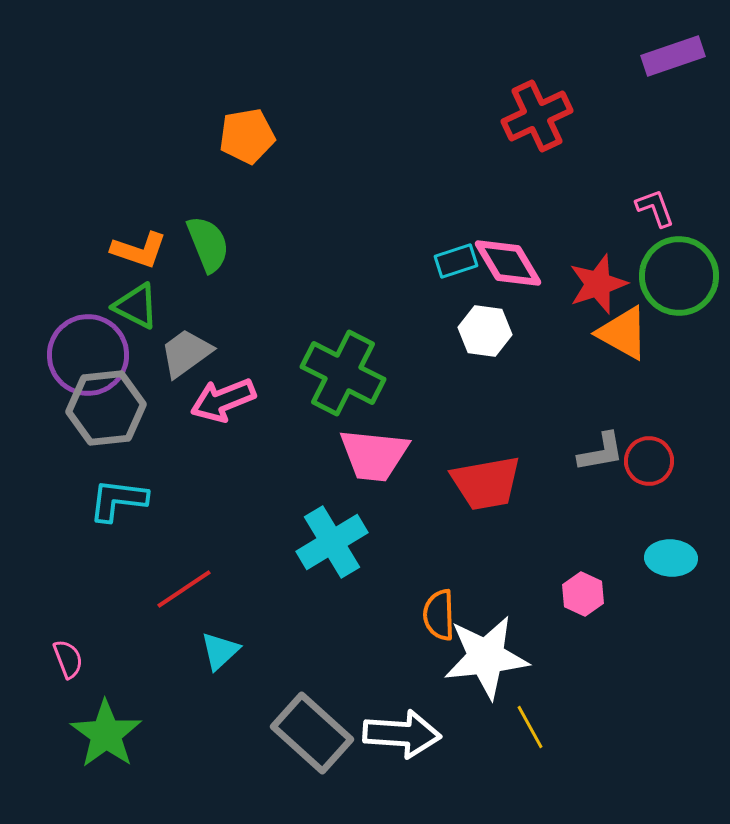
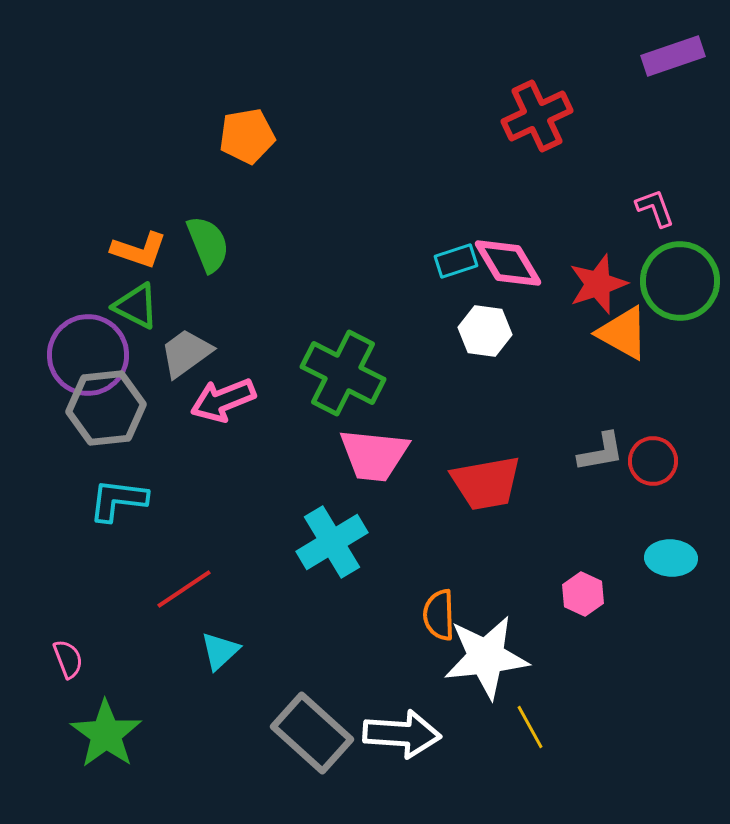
green circle: moved 1 px right, 5 px down
red circle: moved 4 px right
